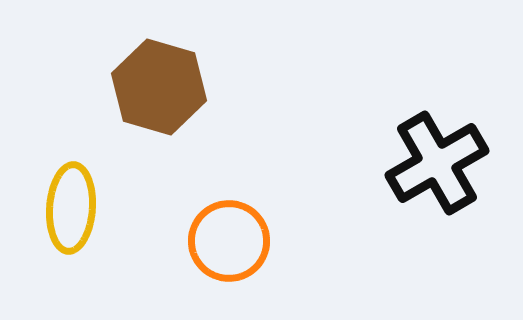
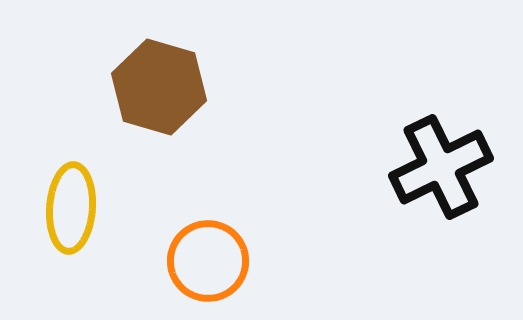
black cross: moved 4 px right, 4 px down; rotated 4 degrees clockwise
orange circle: moved 21 px left, 20 px down
